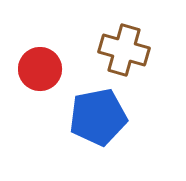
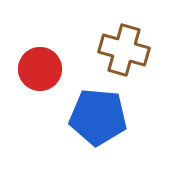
blue pentagon: rotated 16 degrees clockwise
